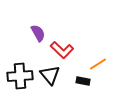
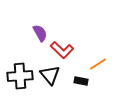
purple semicircle: moved 2 px right
black rectangle: moved 2 px left
